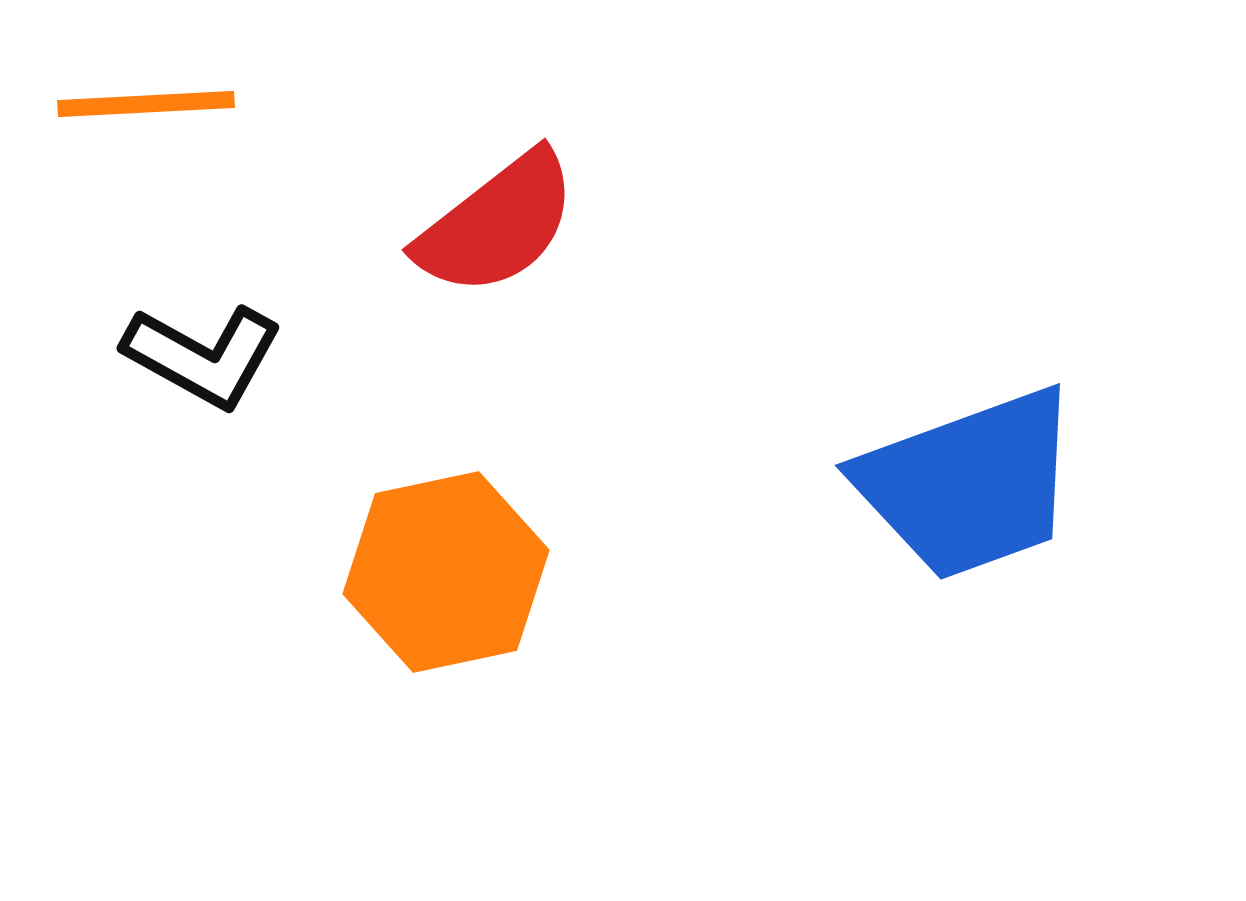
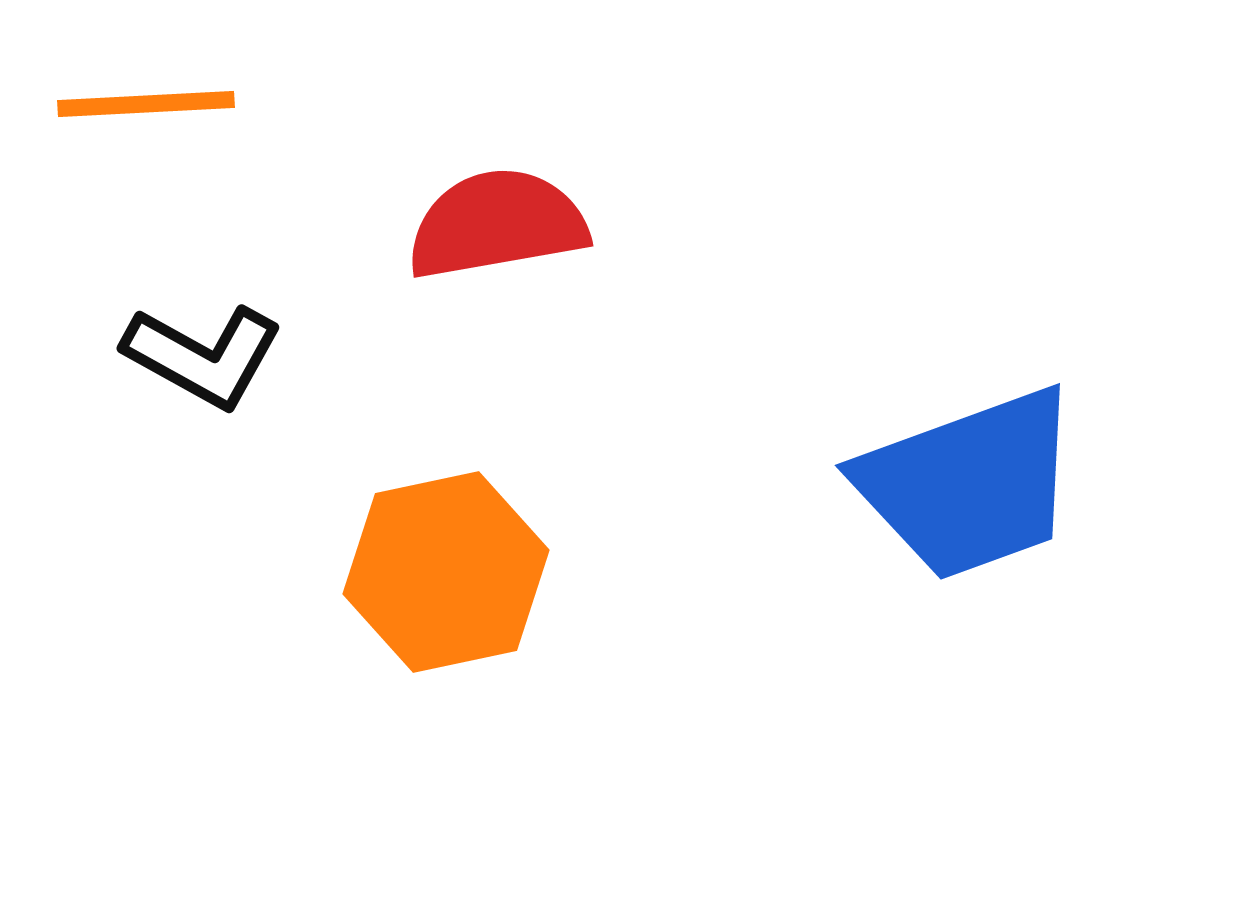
red semicircle: rotated 152 degrees counterclockwise
